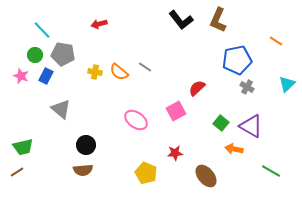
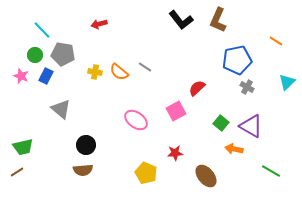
cyan triangle: moved 2 px up
